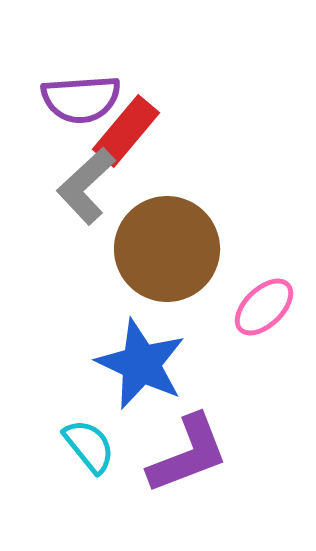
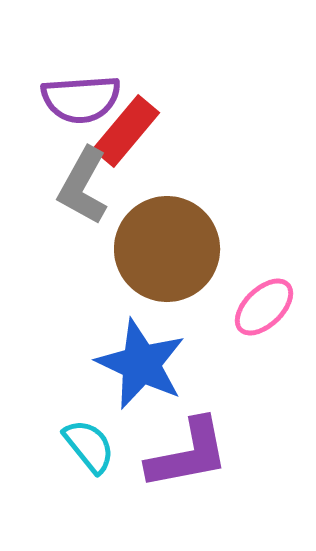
gray L-shape: moved 3 px left; rotated 18 degrees counterclockwise
purple L-shape: rotated 10 degrees clockwise
